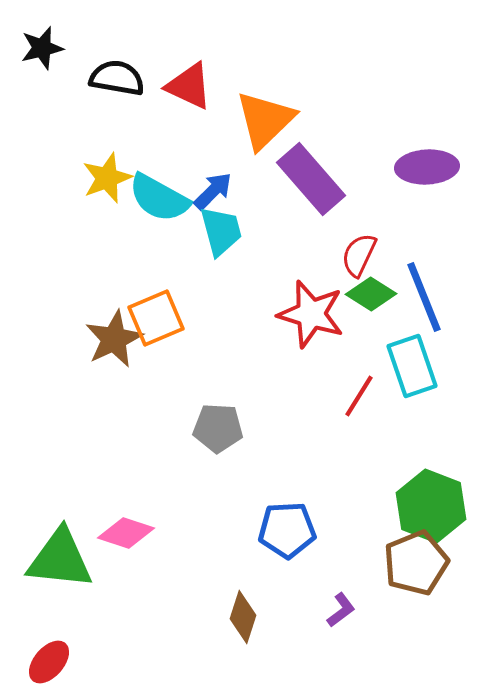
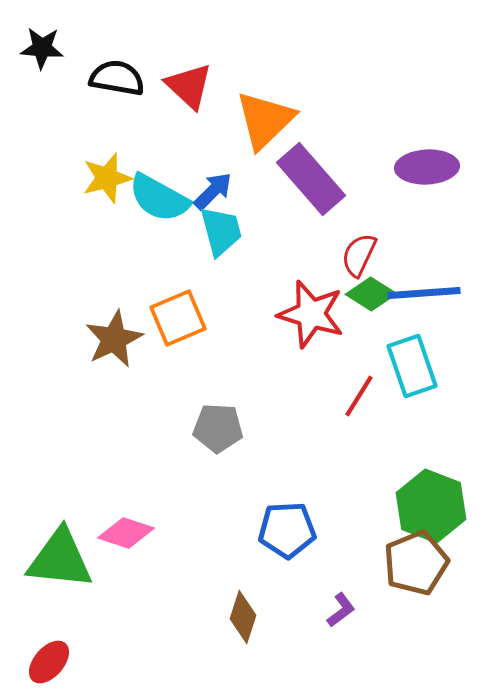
black star: rotated 18 degrees clockwise
red triangle: rotated 18 degrees clockwise
yellow star: rotated 6 degrees clockwise
blue line: moved 4 px up; rotated 72 degrees counterclockwise
orange square: moved 22 px right
